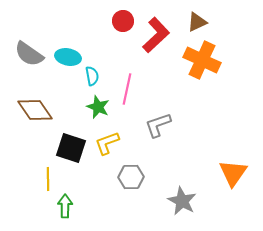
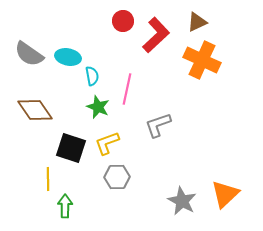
orange triangle: moved 8 px left, 21 px down; rotated 12 degrees clockwise
gray hexagon: moved 14 px left
